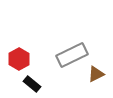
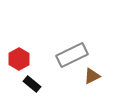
brown triangle: moved 4 px left, 2 px down
